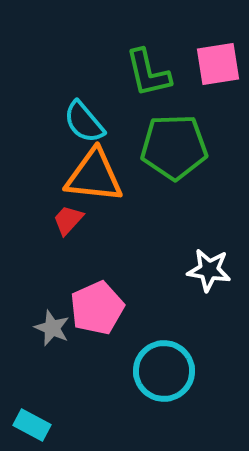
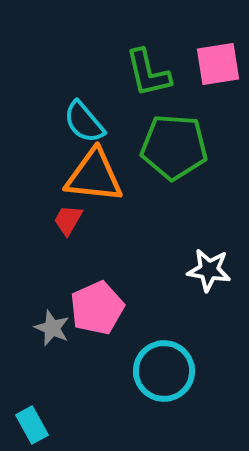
green pentagon: rotated 6 degrees clockwise
red trapezoid: rotated 12 degrees counterclockwise
cyan rectangle: rotated 33 degrees clockwise
